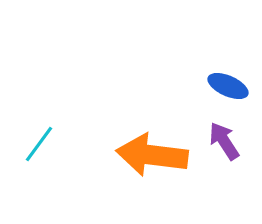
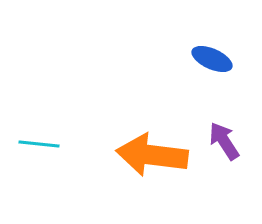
blue ellipse: moved 16 px left, 27 px up
cyan line: rotated 60 degrees clockwise
